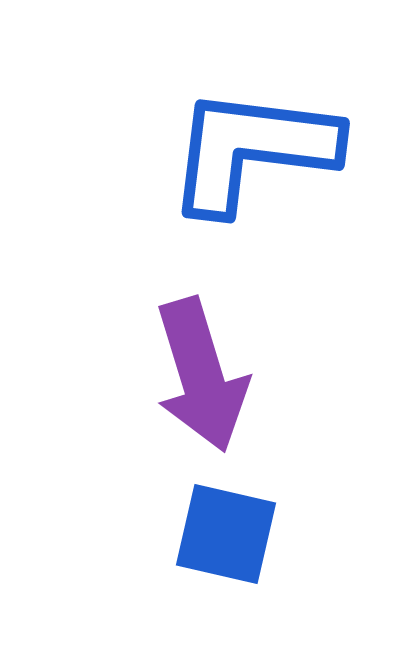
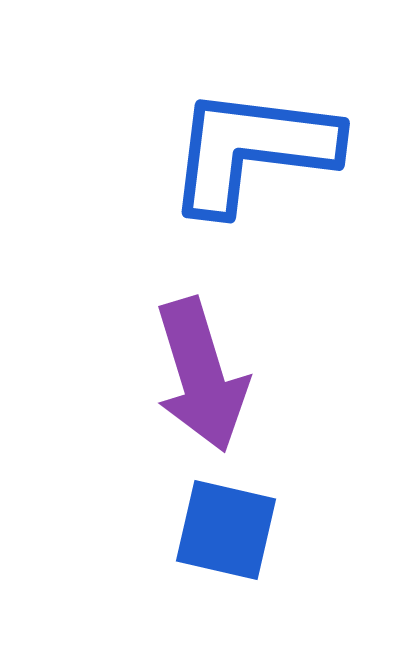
blue square: moved 4 px up
